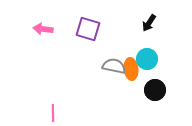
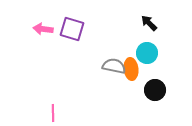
black arrow: rotated 102 degrees clockwise
purple square: moved 16 px left
cyan circle: moved 6 px up
